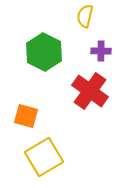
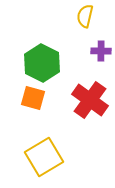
green hexagon: moved 2 px left, 11 px down
red cross: moved 9 px down
orange square: moved 7 px right, 18 px up
